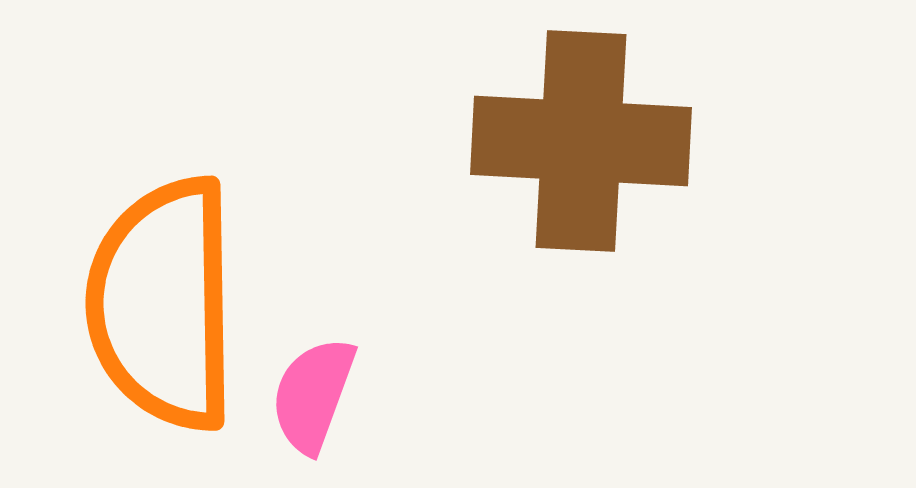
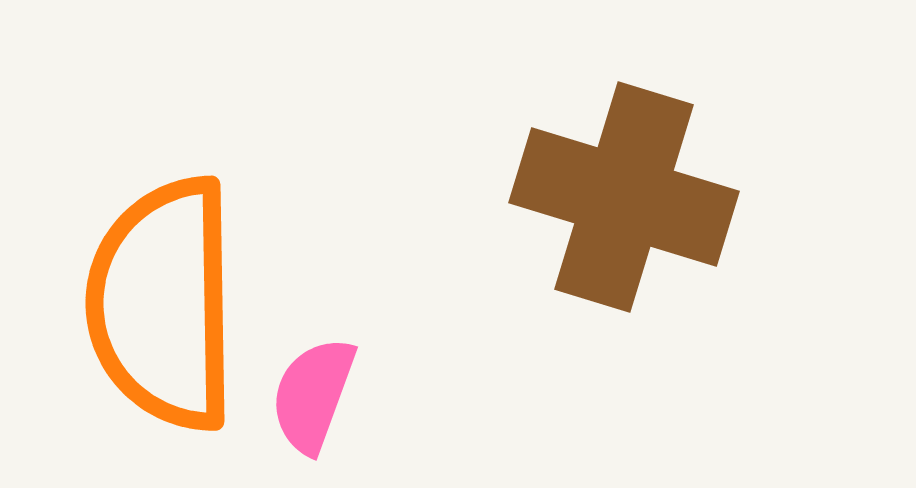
brown cross: moved 43 px right, 56 px down; rotated 14 degrees clockwise
